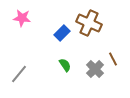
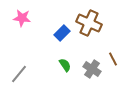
gray cross: moved 3 px left; rotated 12 degrees counterclockwise
